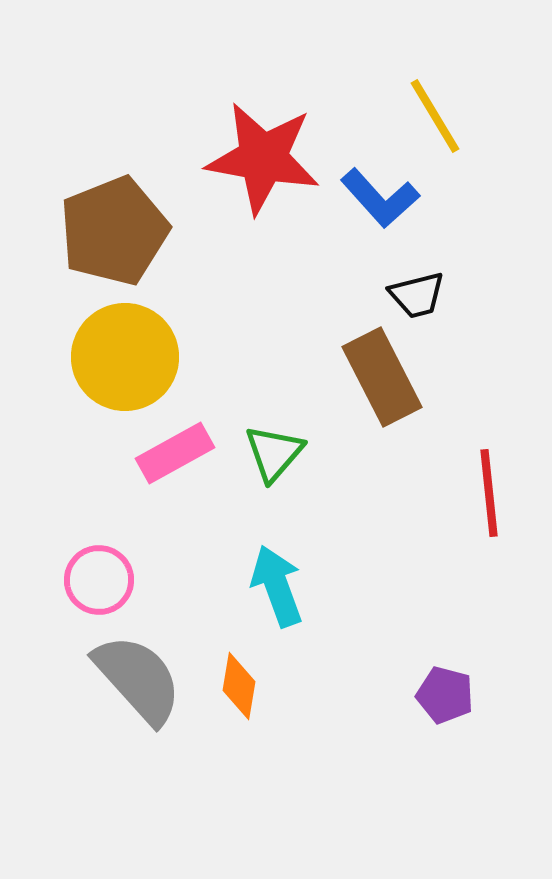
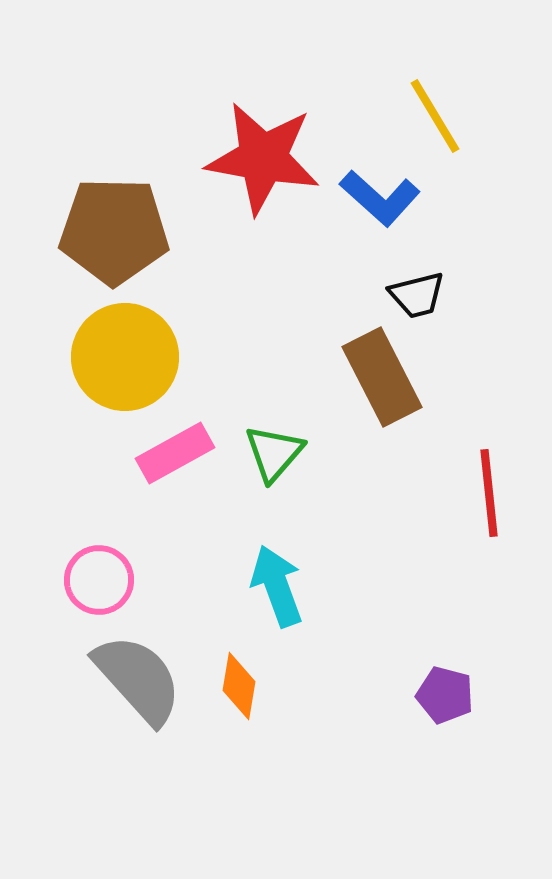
blue L-shape: rotated 6 degrees counterclockwise
brown pentagon: rotated 23 degrees clockwise
